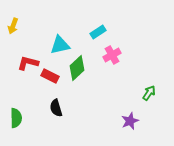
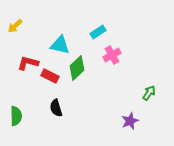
yellow arrow: moved 2 px right; rotated 28 degrees clockwise
cyan triangle: rotated 25 degrees clockwise
green semicircle: moved 2 px up
